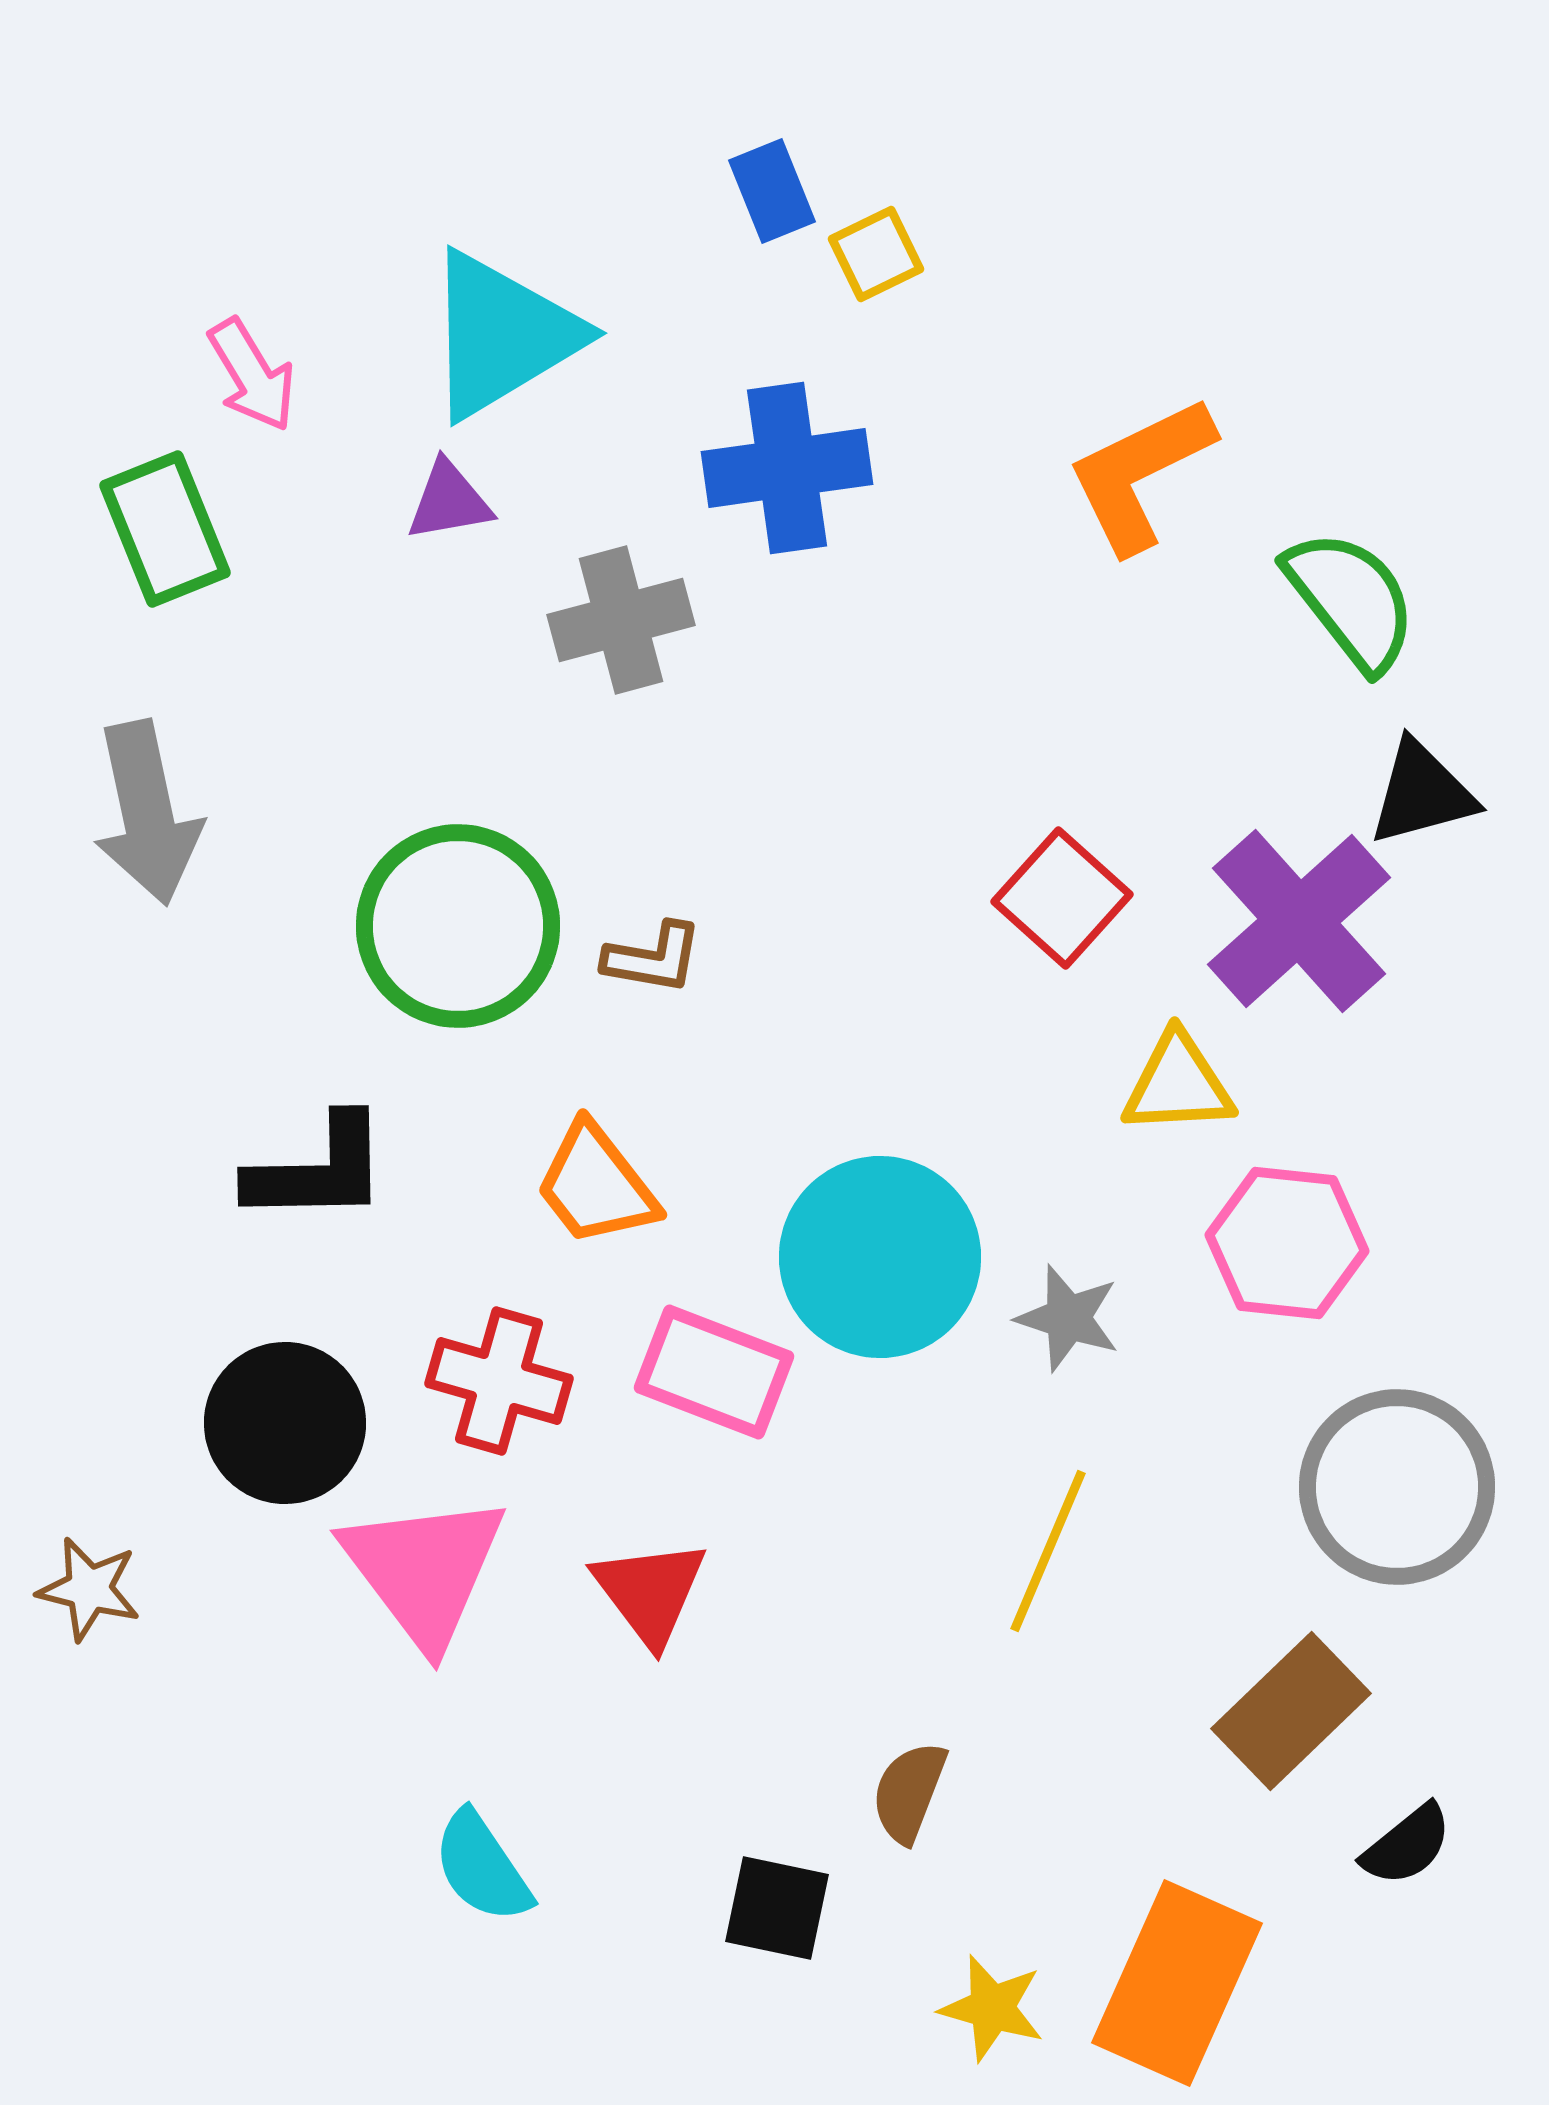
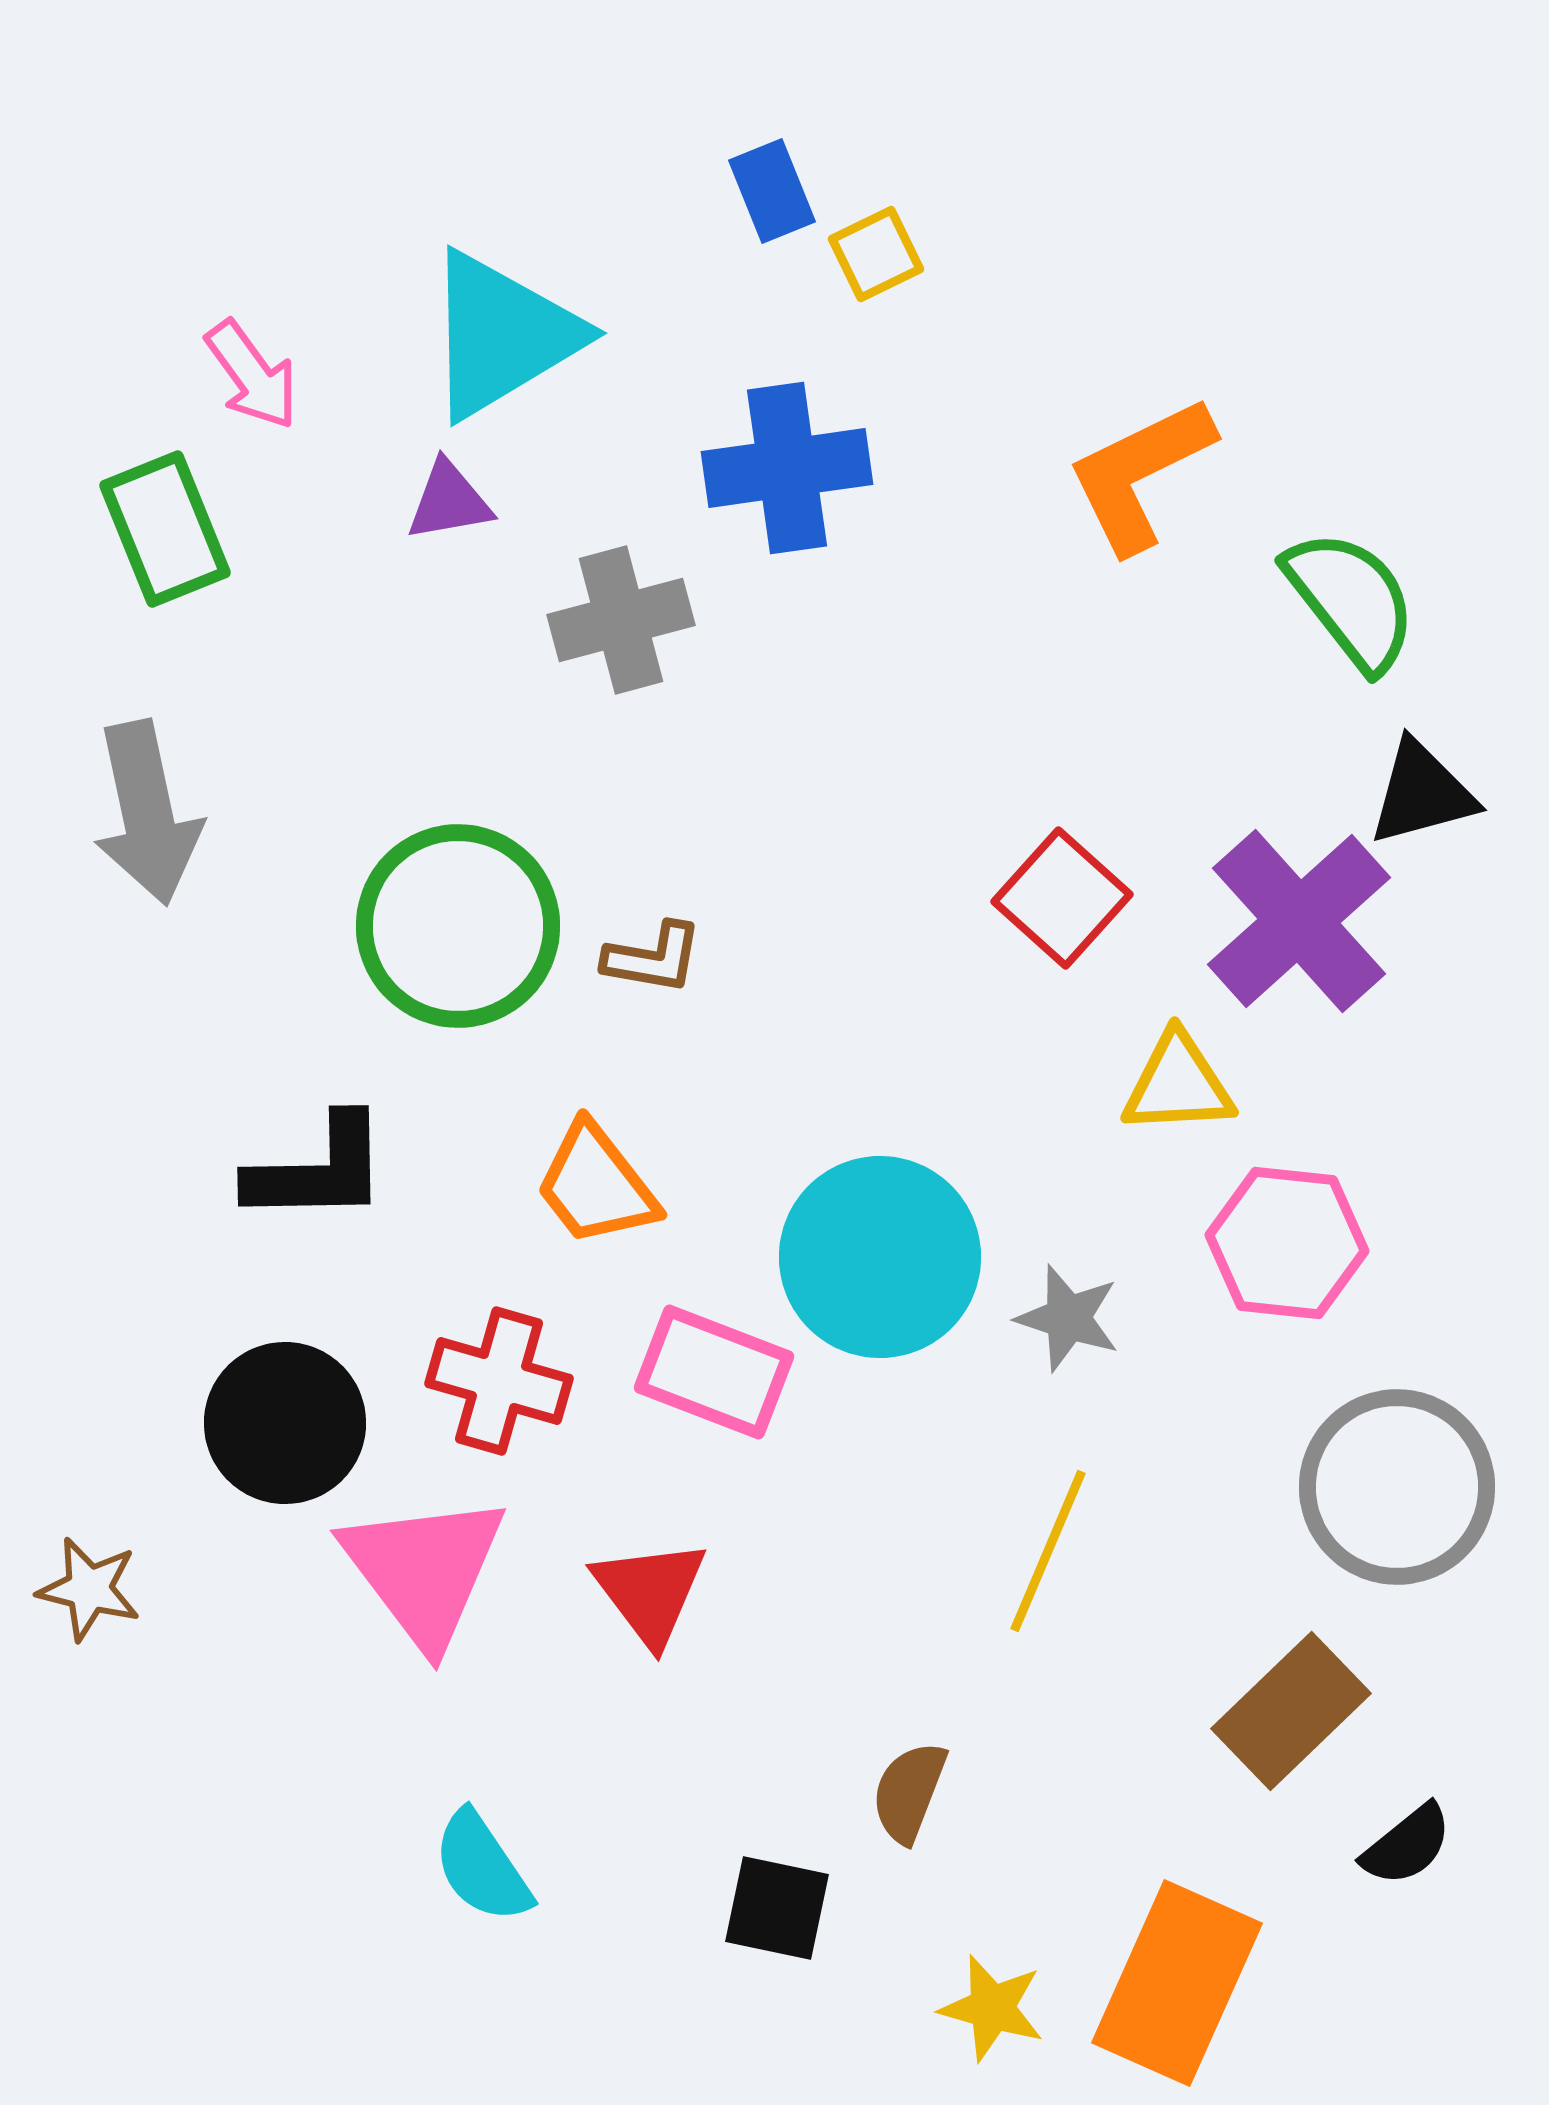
pink arrow: rotated 5 degrees counterclockwise
